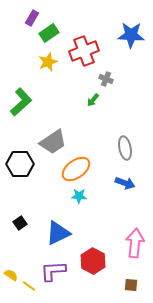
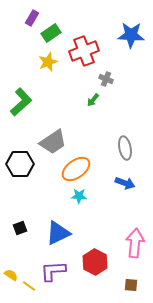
green rectangle: moved 2 px right
black square: moved 5 px down; rotated 16 degrees clockwise
red hexagon: moved 2 px right, 1 px down
